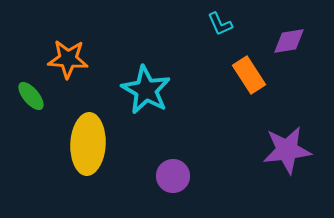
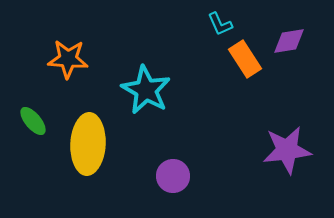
orange rectangle: moved 4 px left, 16 px up
green ellipse: moved 2 px right, 25 px down
